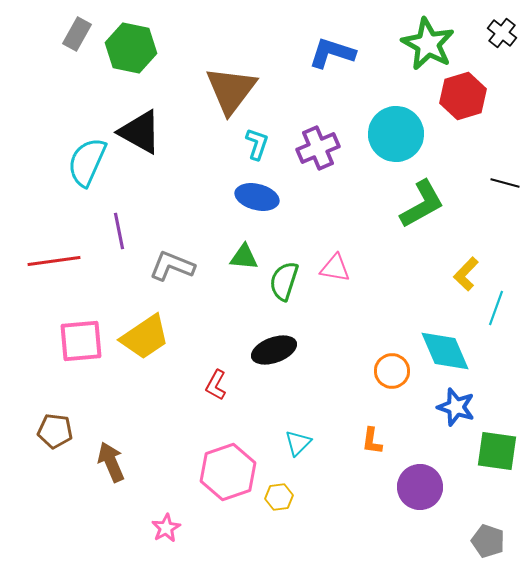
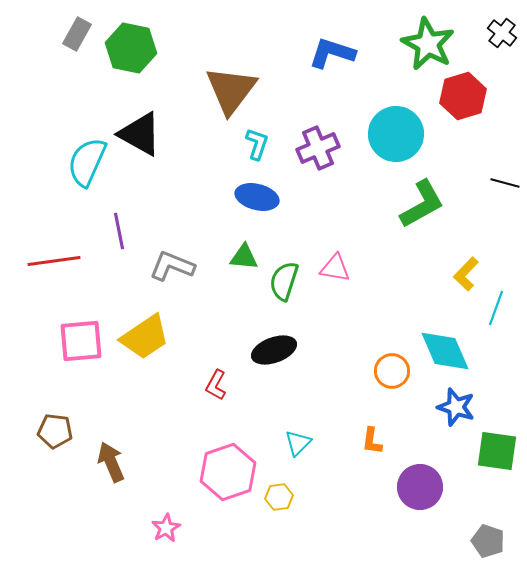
black triangle: moved 2 px down
